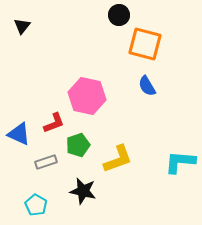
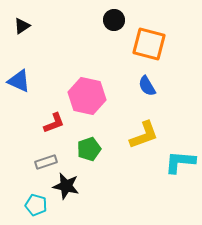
black circle: moved 5 px left, 5 px down
black triangle: rotated 18 degrees clockwise
orange square: moved 4 px right
blue triangle: moved 53 px up
green pentagon: moved 11 px right, 4 px down
yellow L-shape: moved 26 px right, 24 px up
black star: moved 17 px left, 5 px up
cyan pentagon: rotated 15 degrees counterclockwise
